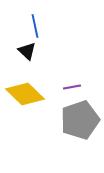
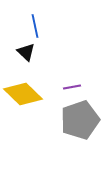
black triangle: moved 1 px left, 1 px down
yellow diamond: moved 2 px left
